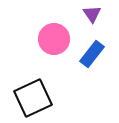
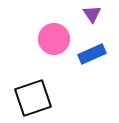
blue rectangle: rotated 28 degrees clockwise
black square: rotated 6 degrees clockwise
